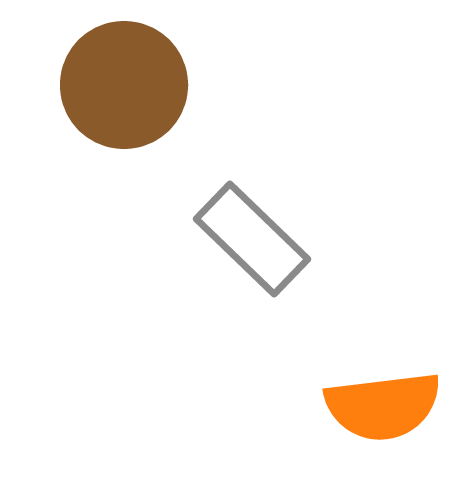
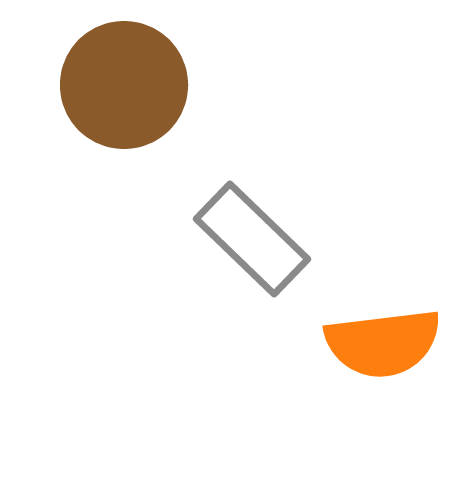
orange semicircle: moved 63 px up
